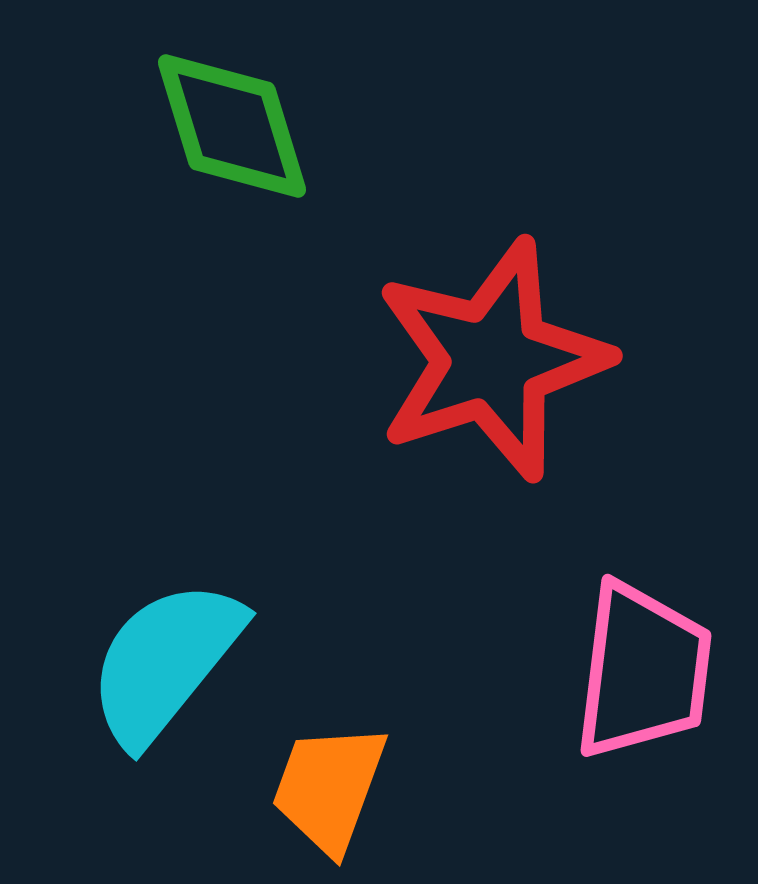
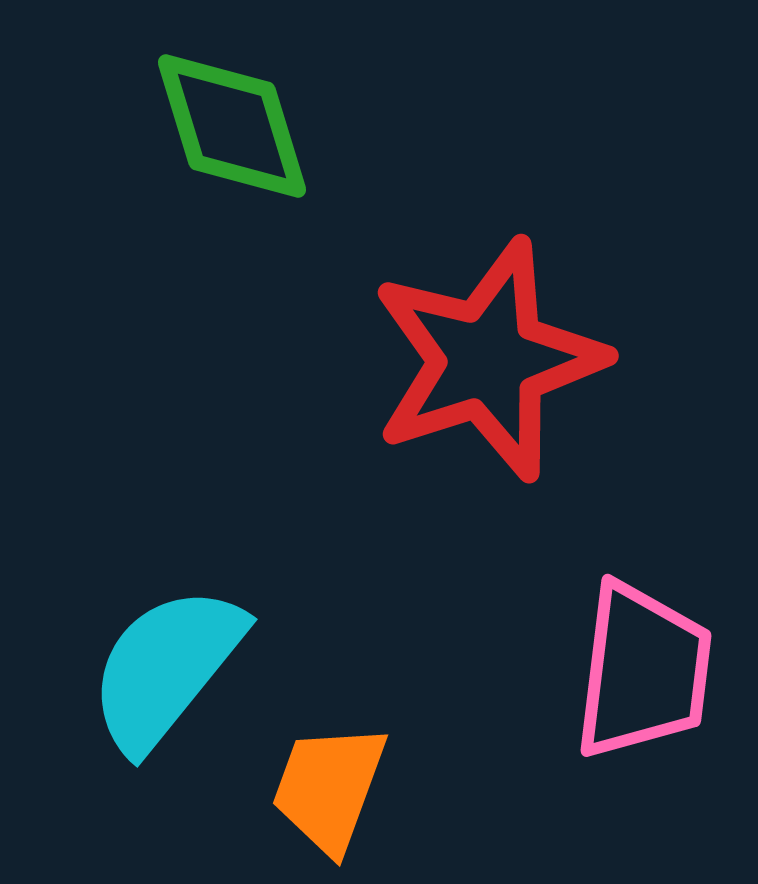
red star: moved 4 px left
cyan semicircle: moved 1 px right, 6 px down
